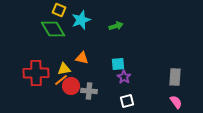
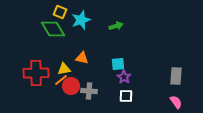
yellow square: moved 1 px right, 2 px down
gray rectangle: moved 1 px right, 1 px up
white square: moved 1 px left, 5 px up; rotated 16 degrees clockwise
